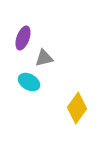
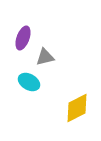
gray triangle: moved 1 px right, 1 px up
yellow diamond: rotated 28 degrees clockwise
